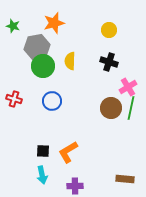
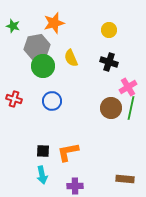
yellow semicircle: moved 1 px right, 3 px up; rotated 24 degrees counterclockwise
orange L-shape: rotated 20 degrees clockwise
